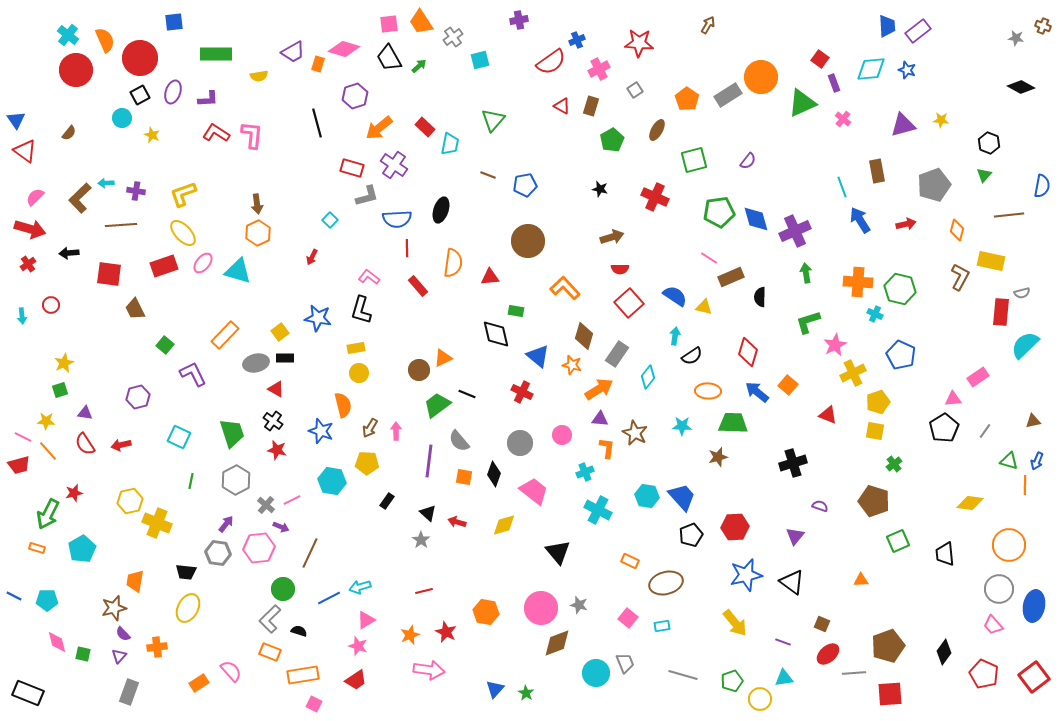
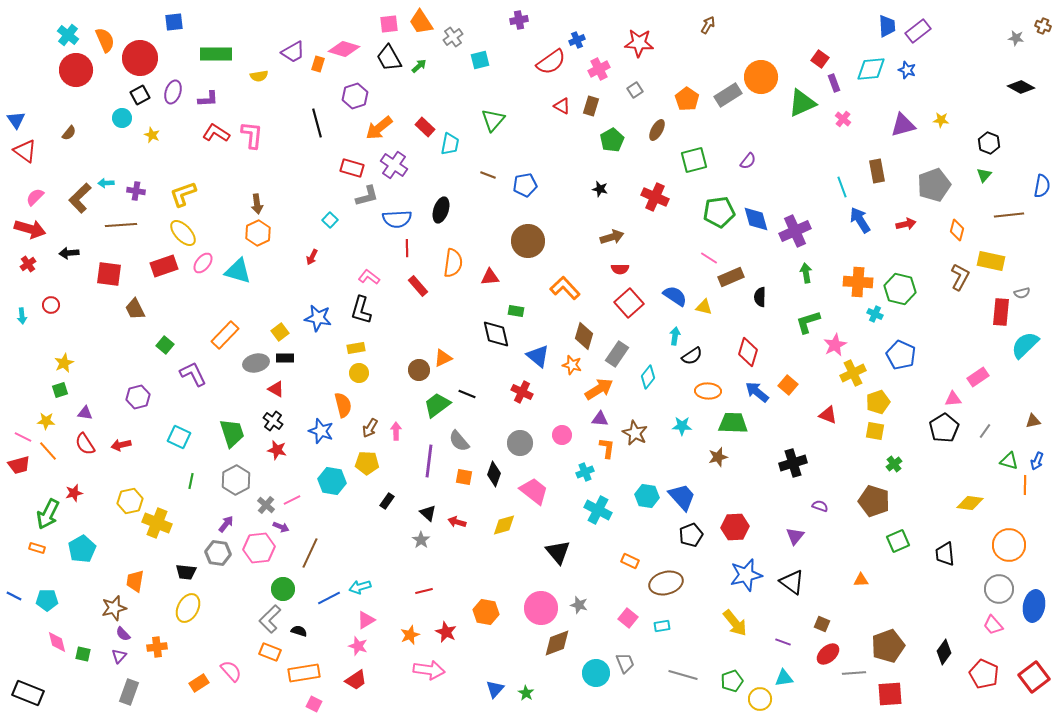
orange rectangle at (303, 675): moved 1 px right, 2 px up
